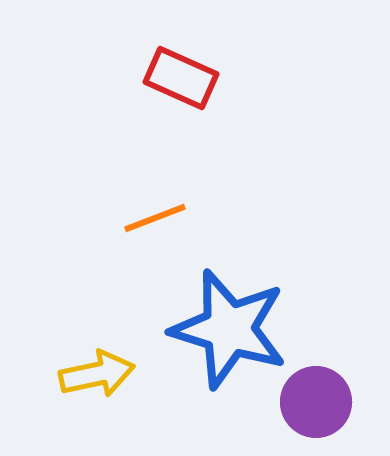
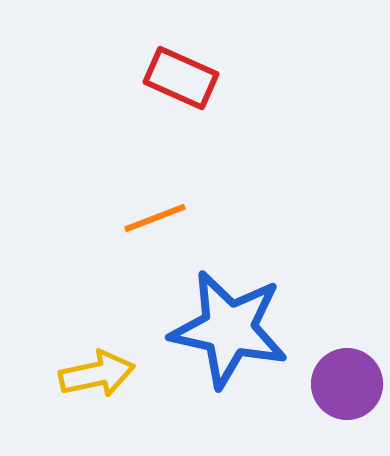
blue star: rotated 5 degrees counterclockwise
purple circle: moved 31 px right, 18 px up
